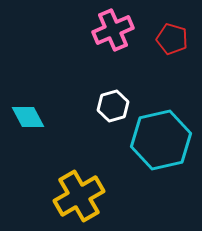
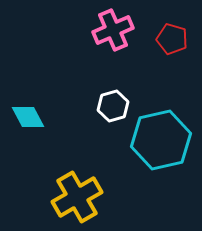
yellow cross: moved 2 px left, 1 px down
